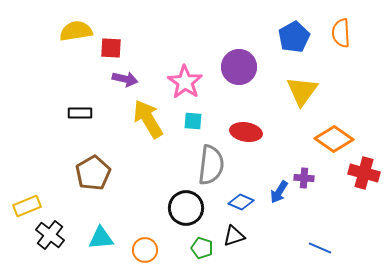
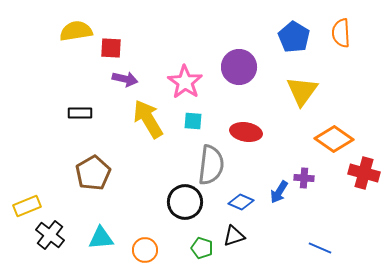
blue pentagon: rotated 12 degrees counterclockwise
black circle: moved 1 px left, 6 px up
